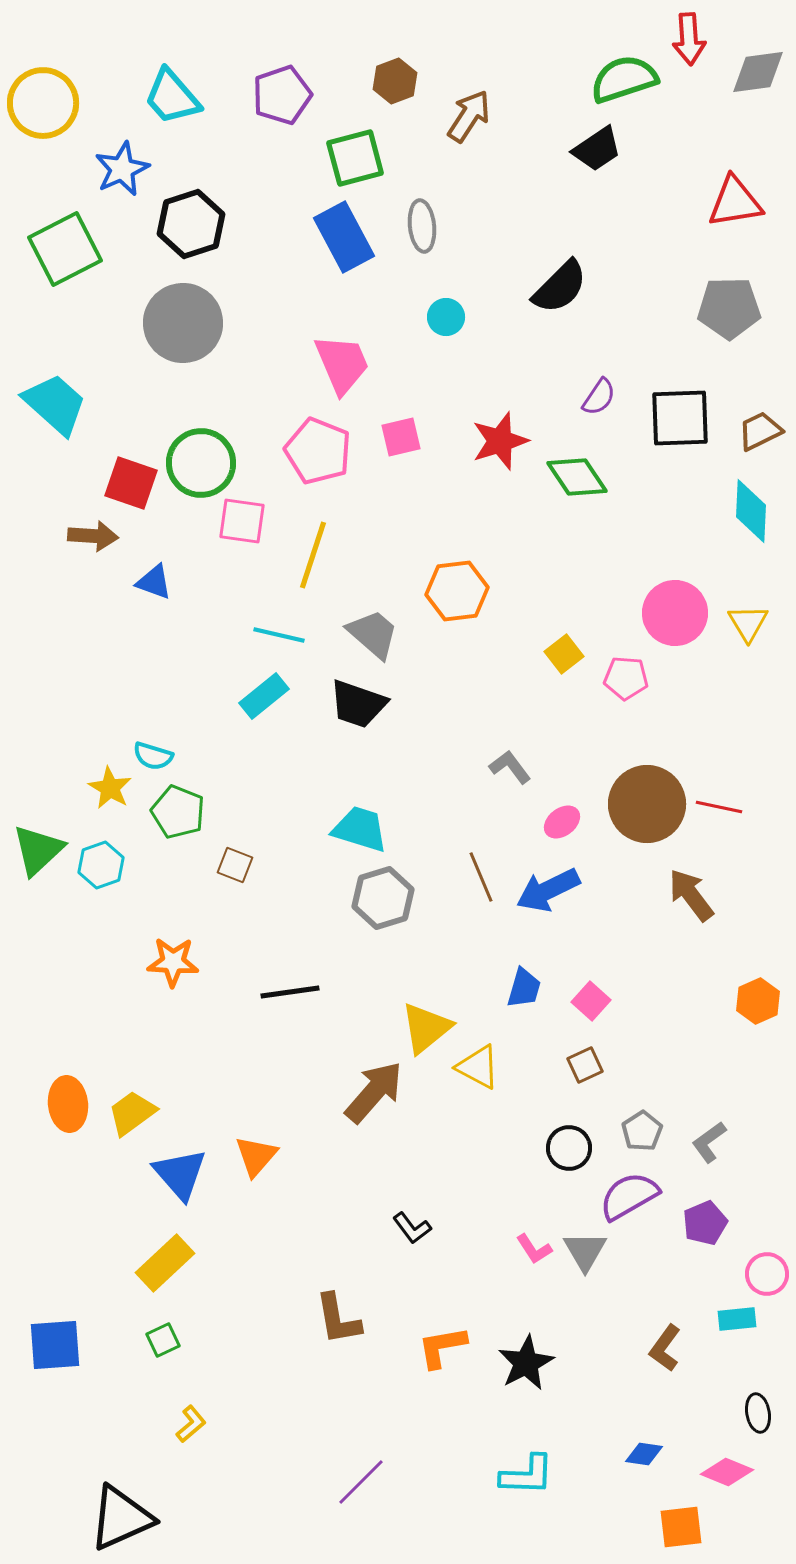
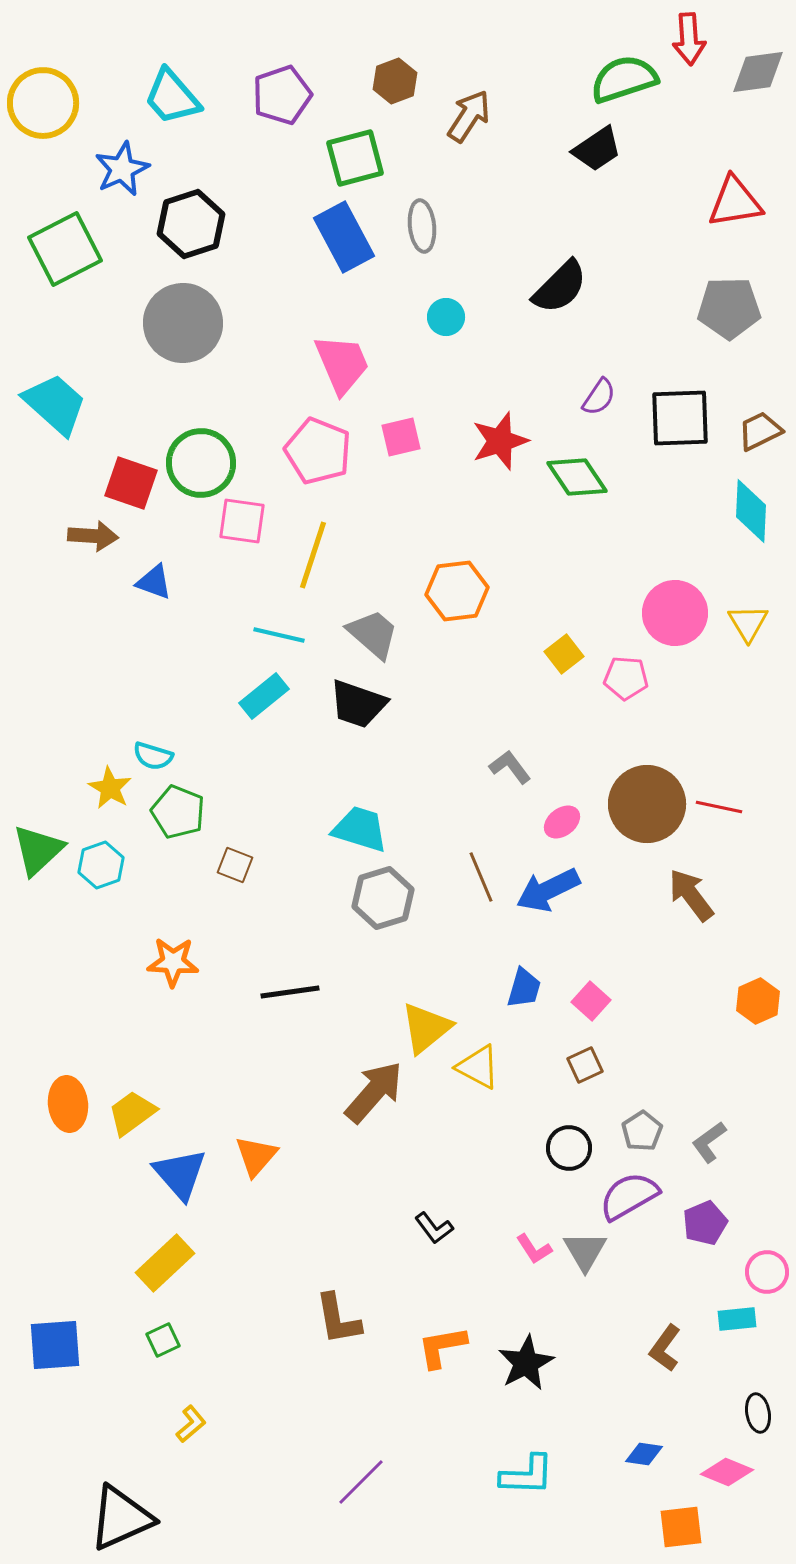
black L-shape at (412, 1228): moved 22 px right
pink circle at (767, 1274): moved 2 px up
